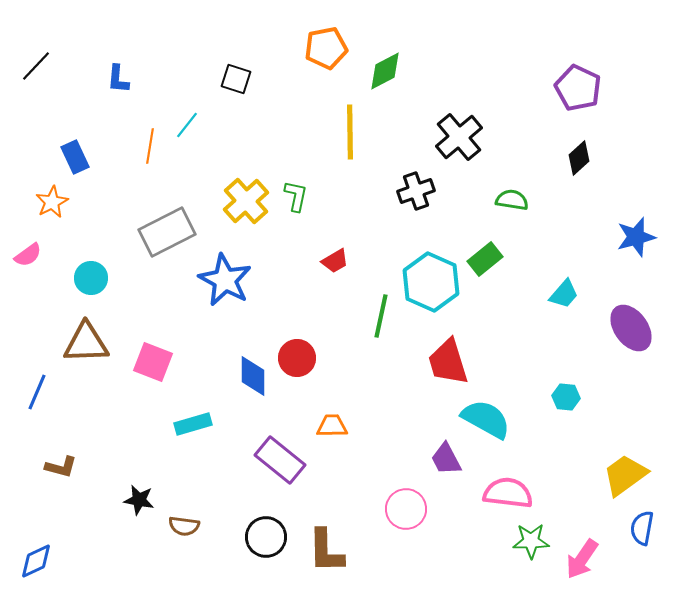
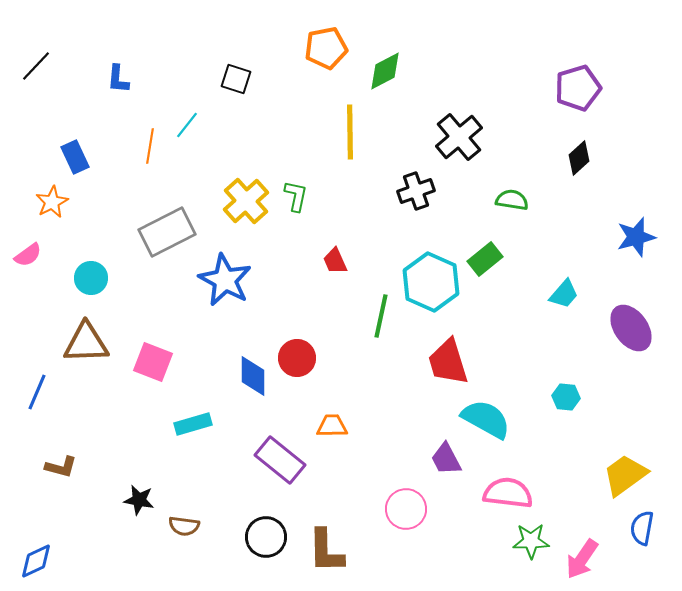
purple pentagon at (578, 88): rotated 30 degrees clockwise
red trapezoid at (335, 261): rotated 96 degrees clockwise
